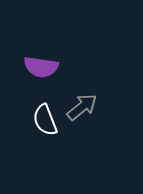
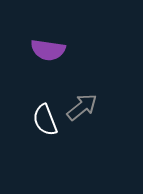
purple semicircle: moved 7 px right, 17 px up
